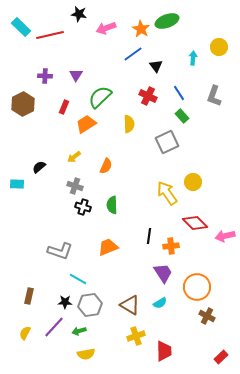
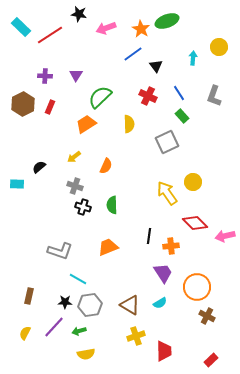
red line at (50, 35): rotated 20 degrees counterclockwise
red rectangle at (64, 107): moved 14 px left
red rectangle at (221, 357): moved 10 px left, 3 px down
